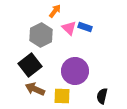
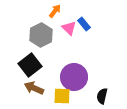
blue rectangle: moved 1 px left, 3 px up; rotated 32 degrees clockwise
purple circle: moved 1 px left, 6 px down
brown arrow: moved 1 px left, 1 px up
